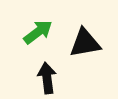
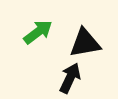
black arrow: moved 23 px right; rotated 32 degrees clockwise
